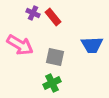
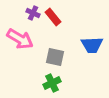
pink arrow: moved 6 px up
